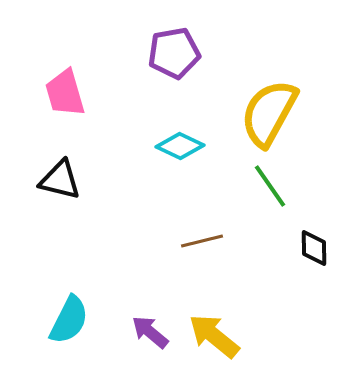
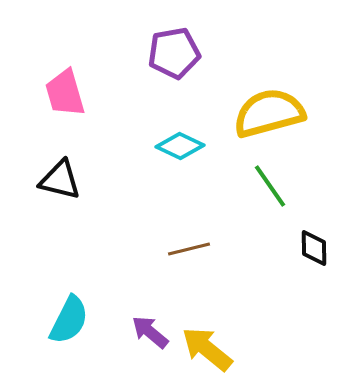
yellow semicircle: rotated 46 degrees clockwise
brown line: moved 13 px left, 8 px down
yellow arrow: moved 7 px left, 13 px down
